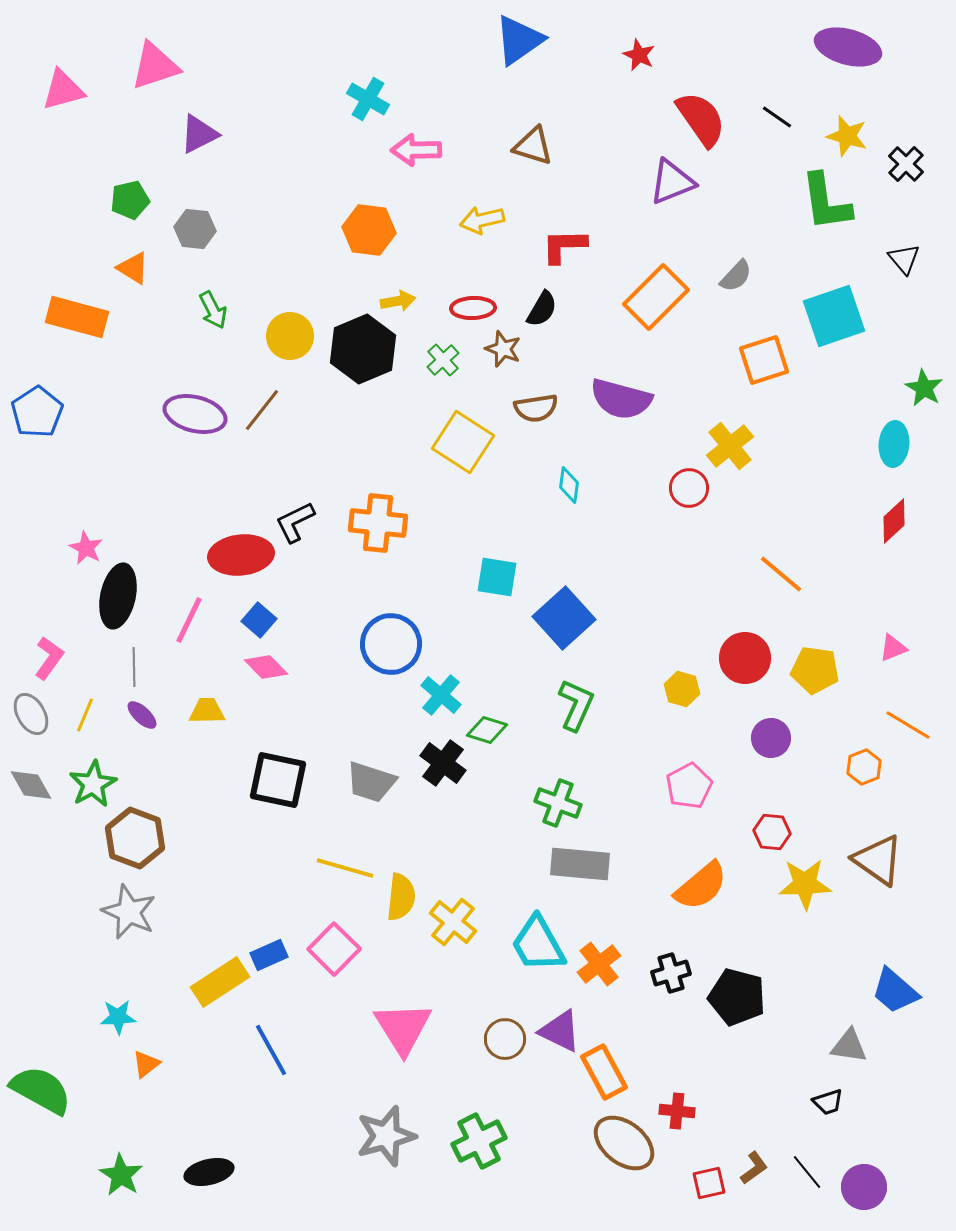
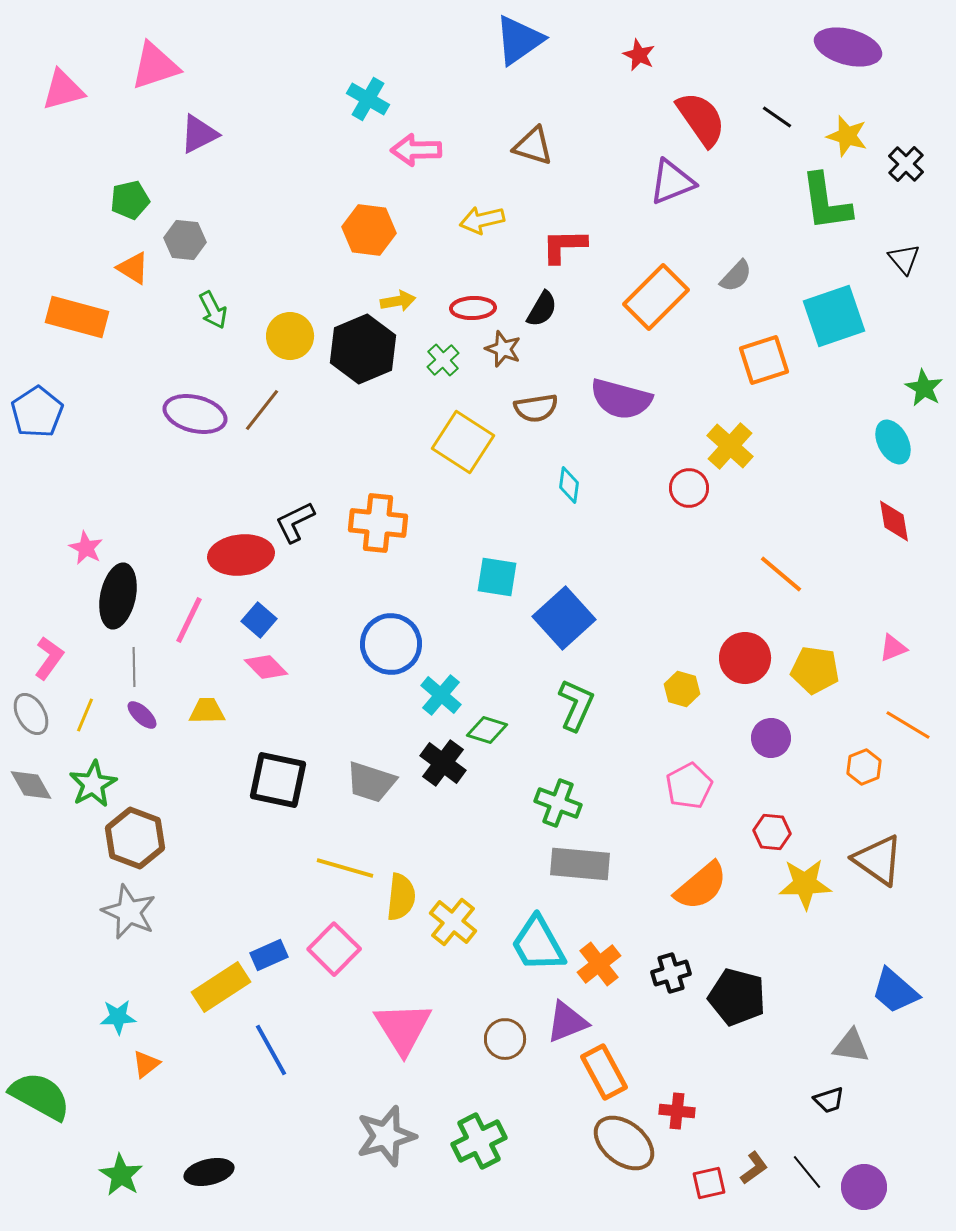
gray hexagon at (195, 229): moved 10 px left, 11 px down
cyan ellipse at (894, 444): moved 1 px left, 2 px up; rotated 33 degrees counterclockwise
yellow cross at (730, 446): rotated 9 degrees counterclockwise
red diamond at (894, 521): rotated 57 degrees counterclockwise
yellow rectangle at (220, 982): moved 1 px right, 5 px down
purple triangle at (560, 1031): moved 7 px right, 9 px up; rotated 48 degrees counterclockwise
gray triangle at (849, 1046): moved 2 px right
green semicircle at (41, 1090): moved 1 px left, 6 px down
black trapezoid at (828, 1102): moved 1 px right, 2 px up
